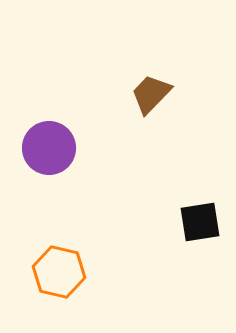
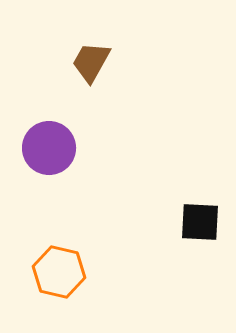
brown trapezoid: moved 60 px left, 32 px up; rotated 15 degrees counterclockwise
black square: rotated 12 degrees clockwise
